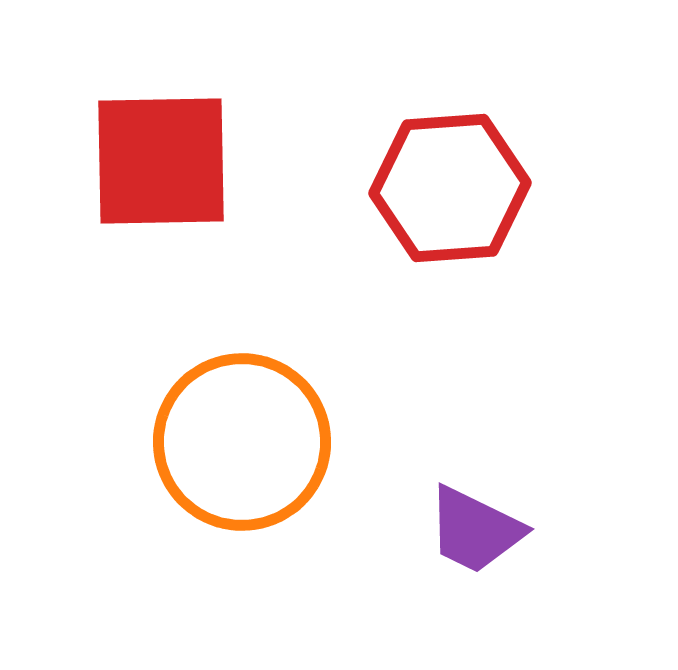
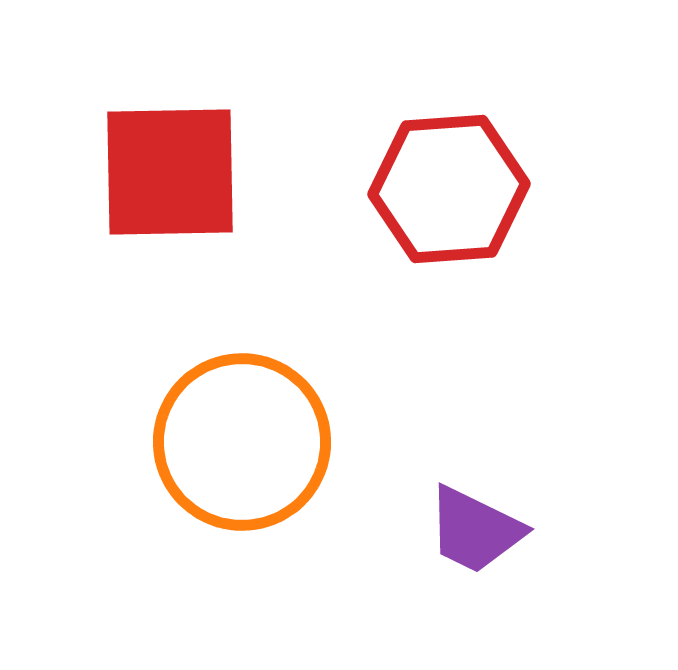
red square: moved 9 px right, 11 px down
red hexagon: moved 1 px left, 1 px down
